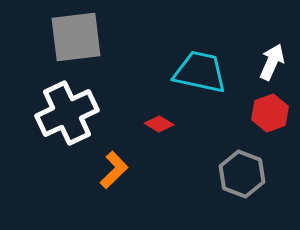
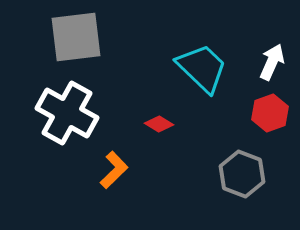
cyan trapezoid: moved 2 px right, 4 px up; rotated 32 degrees clockwise
white cross: rotated 36 degrees counterclockwise
